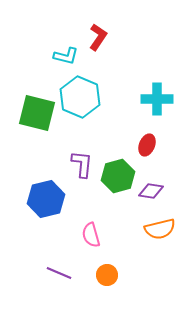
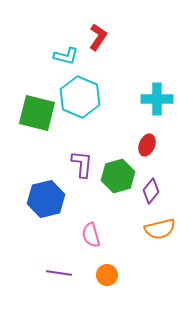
purple diamond: rotated 60 degrees counterclockwise
purple line: rotated 15 degrees counterclockwise
